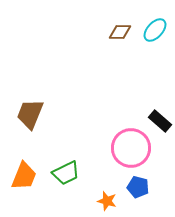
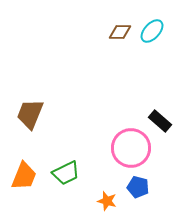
cyan ellipse: moved 3 px left, 1 px down
